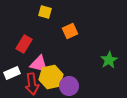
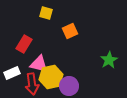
yellow square: moved 1 px right, 1 px down
